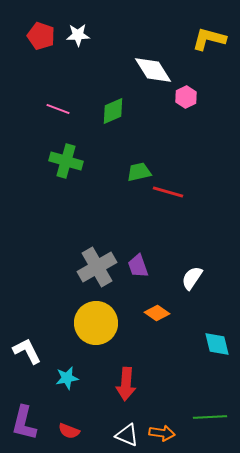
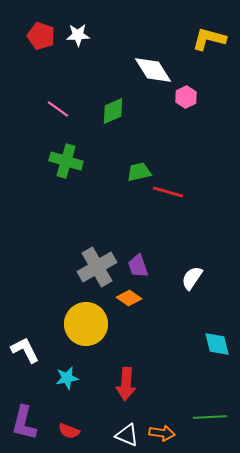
pink line: rotated 15 degrees clockwise
orange diamond: moved 28 px left, 15 px up
yellow circle: moved 10 px left, 1 px down
white L-shape: moved 2 px left, 1 px up
